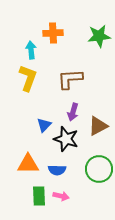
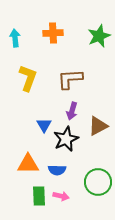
green star: rotated 15 degrees counterclockwise
cyan arrow: moved 16 px left, 12 px up
purple arrow: moved 1 px left, 1 px up
blue triangle: rotated 14 degrees counterclockwise
black star: rotated 30 degrees clockwise
green circle: moved 1 px left, 13 px down
